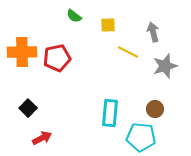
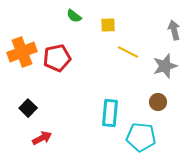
gray arrow: moved 21 px right, 2 px up
orange cross: rotated 20 degrees counterclockwise
brown circle: moved 3 px right, 7 px up
